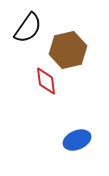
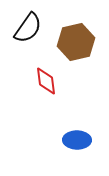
brown hexagon: moved 8 px right, 8 px up
blue ellipse: rotated 24 degrees clockwise
